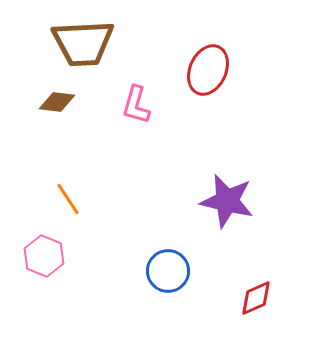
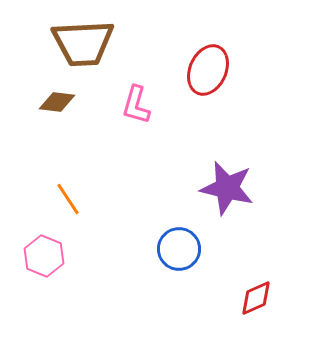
purple star: moved 13 px up
blue circle: moved 11 px right, 22 px up
